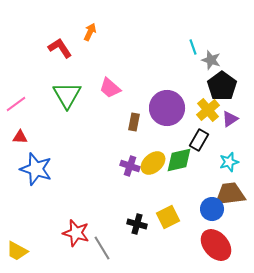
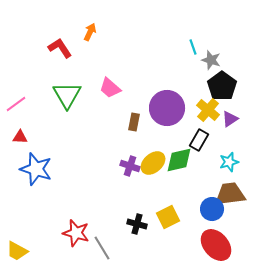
yellow cross: rotated 10 degrees counterclockwise
